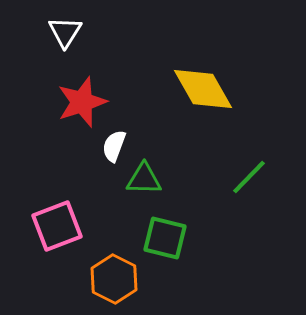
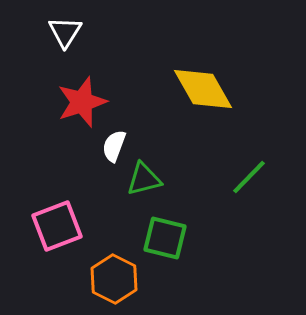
green triangle: rotated 15 degrees counterclockwise
